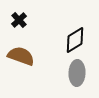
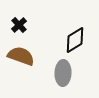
black cross: moved 5 px down
gray ellipse: moved 14 px left
